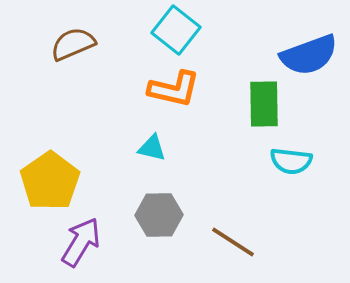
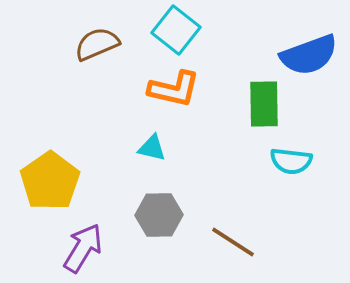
brown semicircle: moved 24 px right
purple arrow: moved 2 px right, 6 px down
